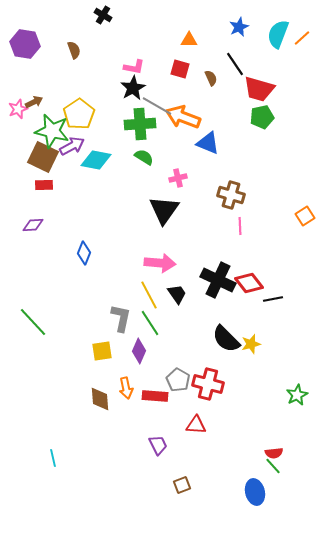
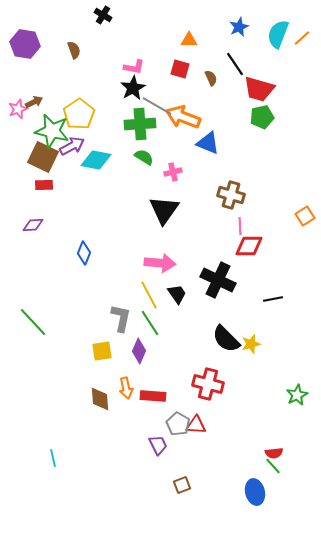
pink cross at (178, 178): moved 5 px left, 6 px up
red diamond at (249, 283): moved 37 px up; rotated 52 degrees counterclockwise
gray pentagon at (178, 380): moved 44 px down
red rectangle at (155, 396): moved 2 px left
